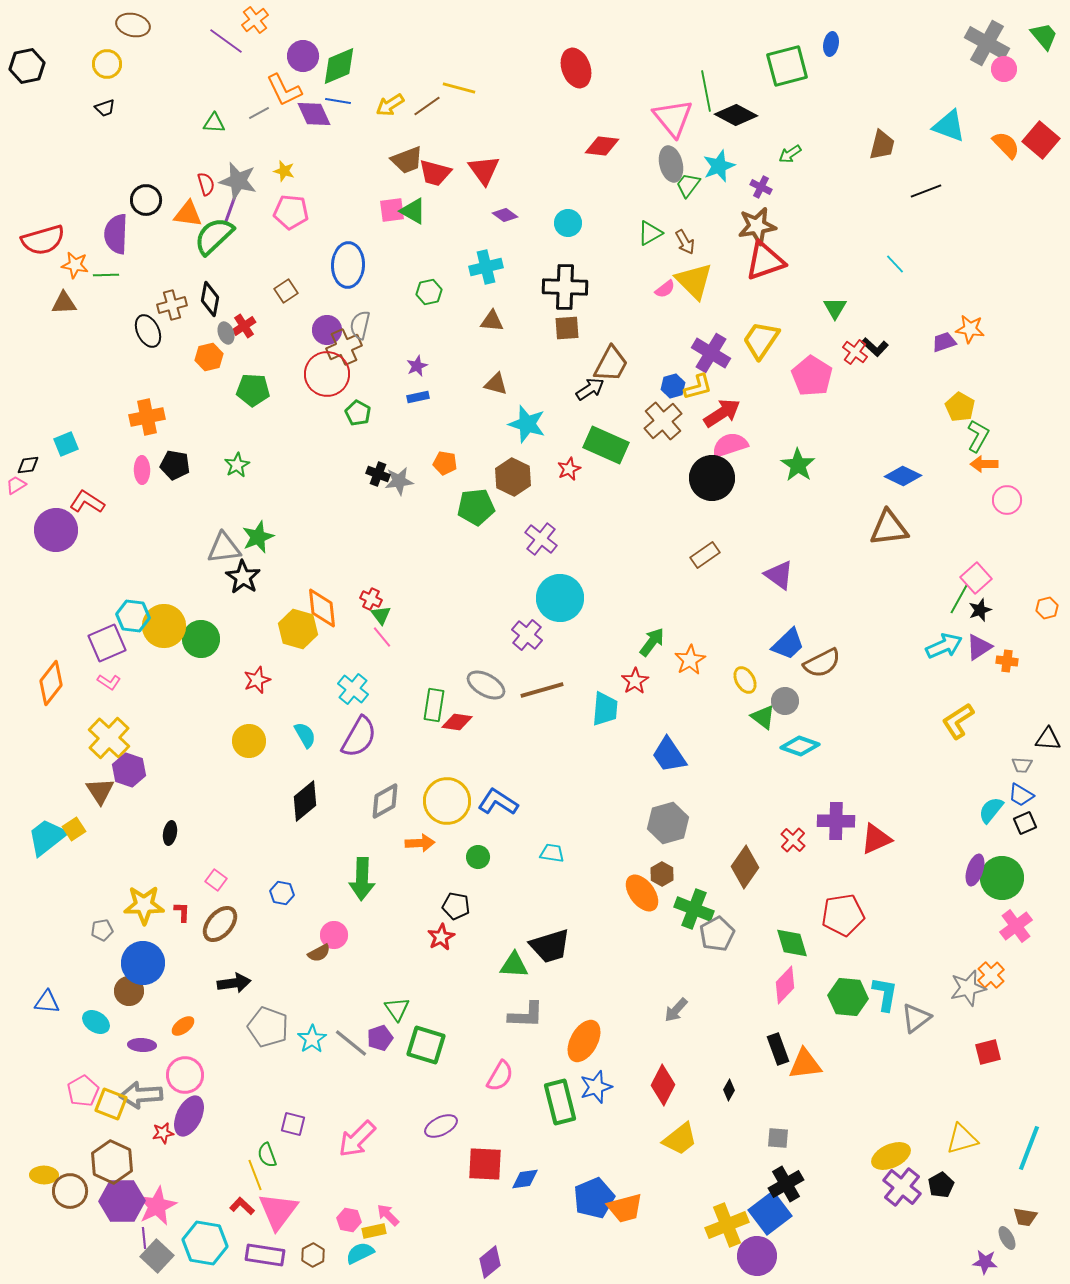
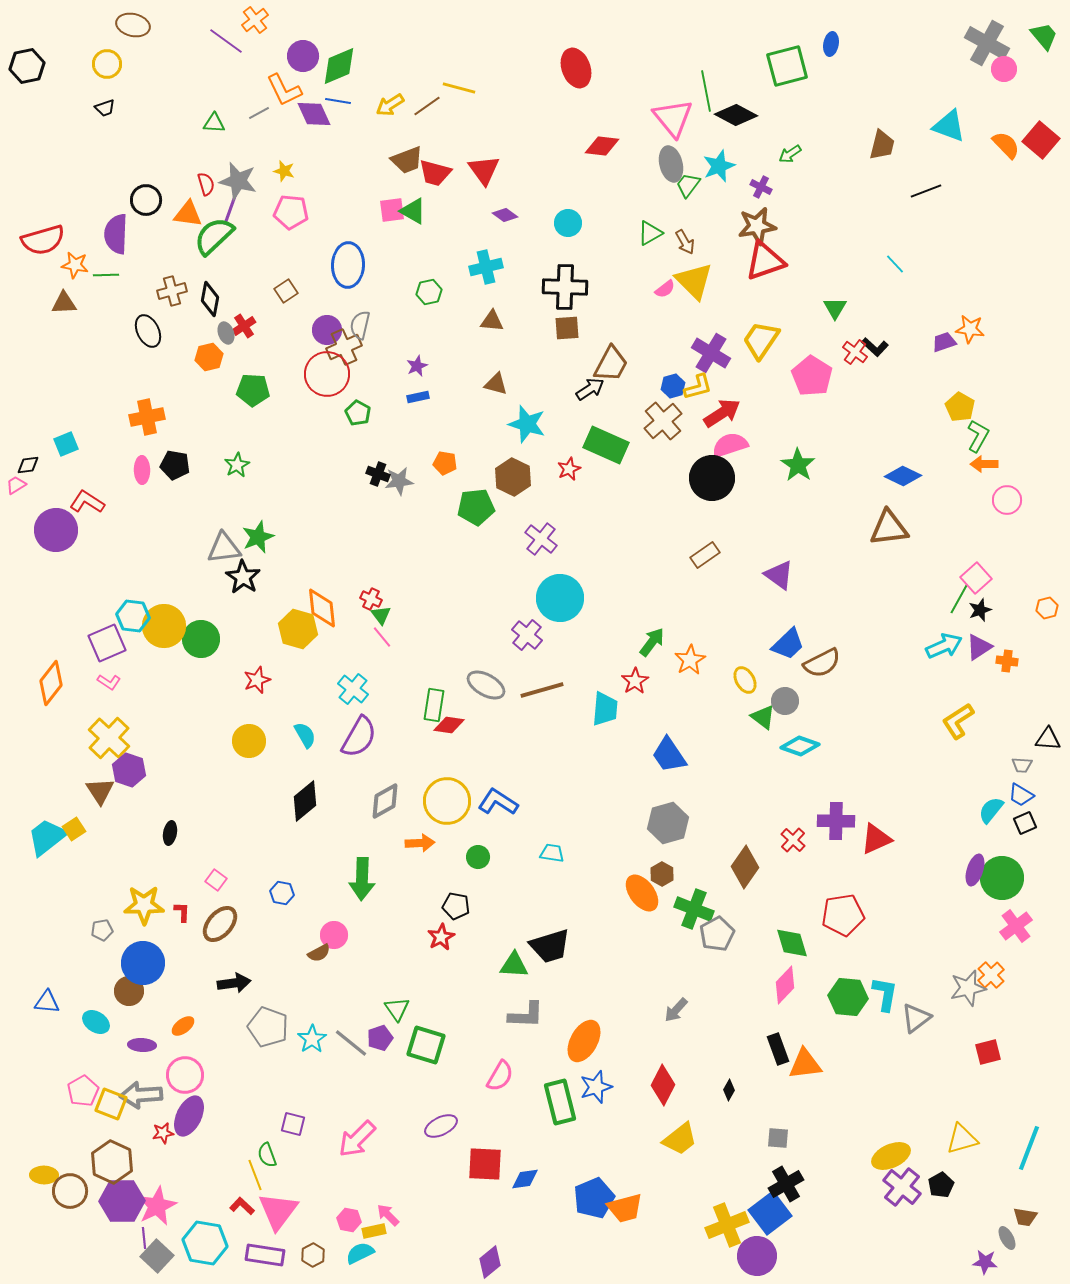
brown cross at (172, 305): moved 14 px up
red diamond at (457, 722): moved 8 px left, 3 px down
